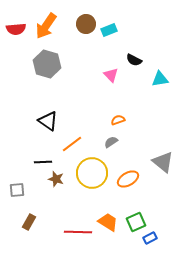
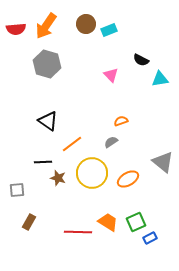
black semicircle: moved 7 px right
orange semicircle: moved 3 px right, 1 px down
brown star: moved 2 px right, 1 px up
